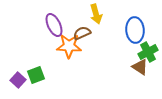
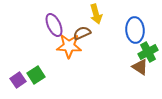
green square: rotated 12 degrees counterclockwise
purple square: rotated 14 degrees clockwise
